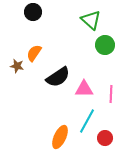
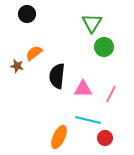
black circle: moved 6 px left, 2 px down
green triangle: moved 1 px right, 3 px down; rotated 20 degrees clockwise
green circle: moved 1 px left, 2 px down
orange semicircle: rotated 18 degrees clockwise
black semicircle: moved 1 px left, 1 px up; rotated 130 degrees clockwise
pink triangle: moved 1 px left
pink line: rotated 24 degrees clockwise
cyan line: moved 1 px right, 1 px up; rotated 75 degrees clockwise
orange ellipse: moved 1 px left
